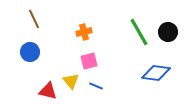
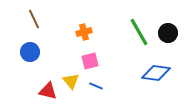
black circle: moved 1 px down
pink square: moved 1 px right
